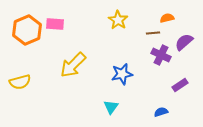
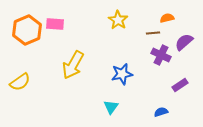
yellow arrow: rotated 16 degrees counterclockwise
yellow semicircle: rotated 20 degrees counterclockwise
